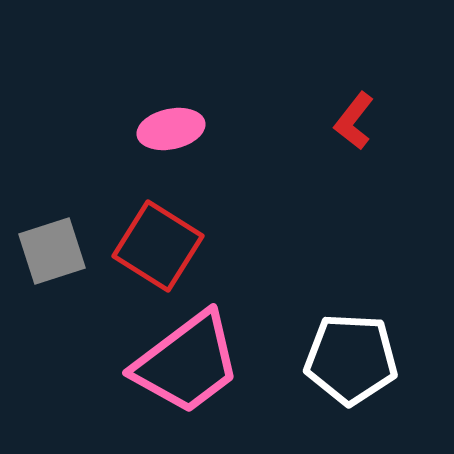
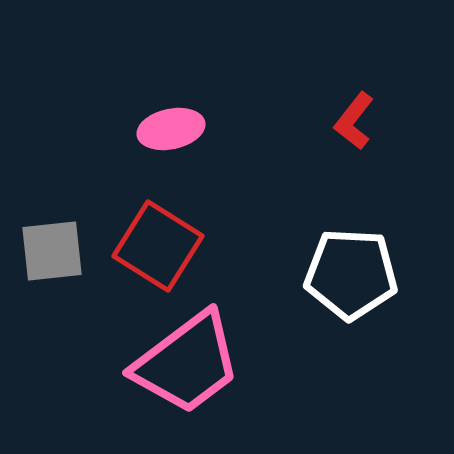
gray square: rotated 12 degrees clockwise
white pentagon: moved 85 px up
